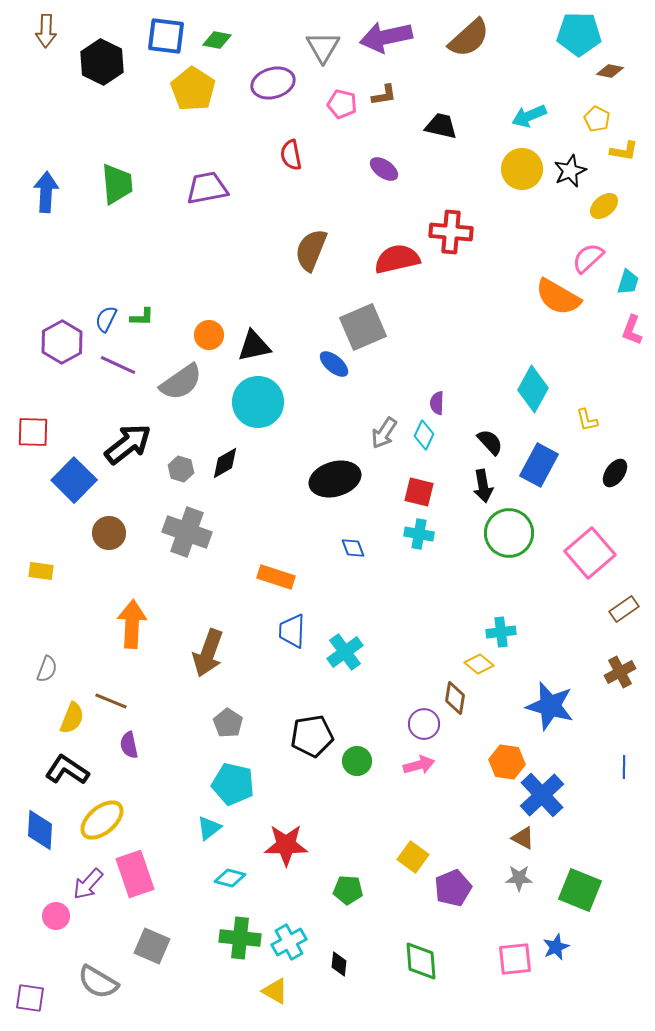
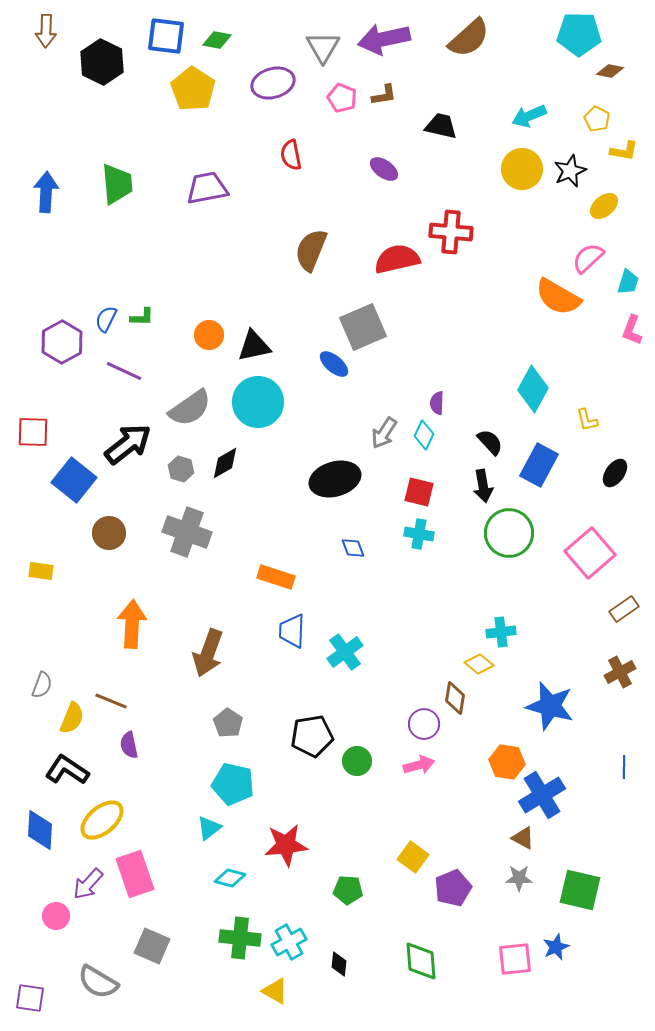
purple arrow at (386, 37): moved 2 px left, 2 px down
pink pentagon at (342, 104): moved 6 px up; rotated 8 degrees clockwise
purple line at (118, 365): moved 6 px right, 6 px down
gray semicircle at (181, 382): moved 9 px right, 26 px down
blue square at (74, 480): rotated 6 degrees counterclockwise
gray semicircle at (47, 669): moved 5 px left, 16 px down
blue cross at (542, 795): rotated 12 degrees clockwise
red star at (286, 845): rotated 6 degrees counterclockwise
green square at (580, 890): rotated 9 degrees counterclockwise
